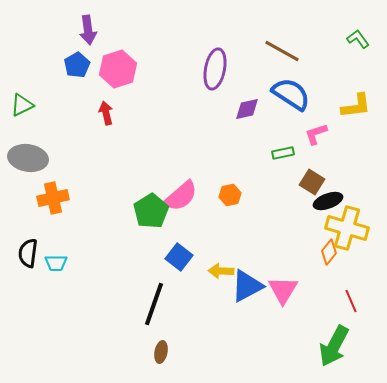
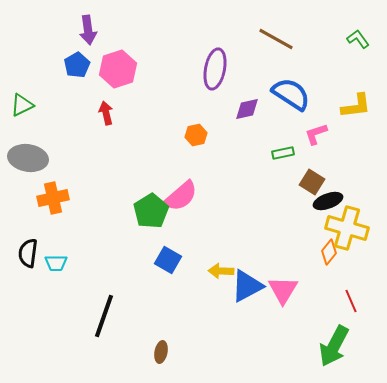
brown line: moved 6 px left, 12 px up
orange hexagon: moved 34 px left, 60 px up
blue square: moved 11 px left, 3 px down; rotated 8 degrees counterclockwise
black line: moved 50 px left, 12 px down
